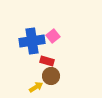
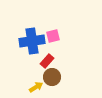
pink square: rotated 24 degrees clockwise
red rectangle: rotated 64 degrees counterclockwise
brown circle: moved 1 px right, 1 px down
